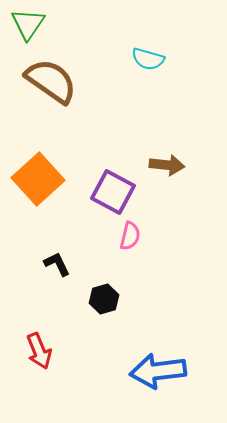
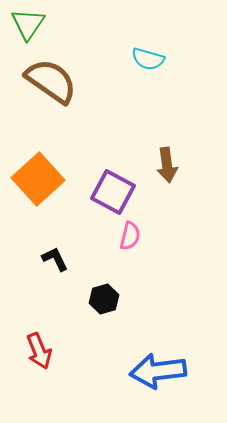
brown arrow: rotated 76 degrees clockwise
black L-shape: moved 2 px left, 5 px up
